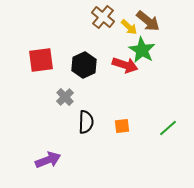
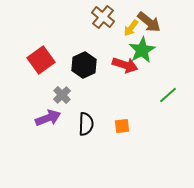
brown arrow: moved 1 px right, 1 px down
yellow arrow: moved 2 px right, 1 px down; rotated 84 degrees clockwise
green star: rotated 12 degrees clockwise
red square: rotated 28 degrees counterclockwise
gray cross: moved 3 px left, 2 px up
black semicircle: moved 2 px down
green line: moved 33 px up
purple arrow: moved 42 px up
